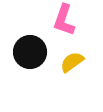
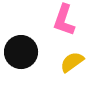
black circle: moved 9 px left
